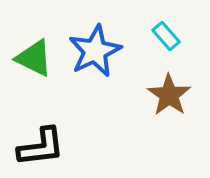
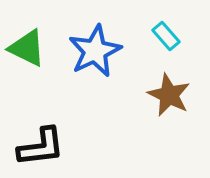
green triangle: moved 7 px left, 10 px up
brown star: rotated 9 degrees counterclockwise
